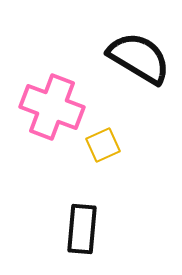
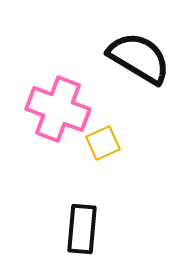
pink cross: moved 6 px right, 2 px down
yellow square: moved 2 px up
